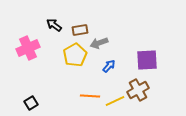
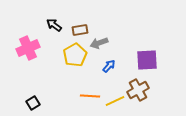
black square: moved 2 px right
